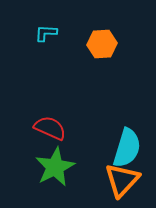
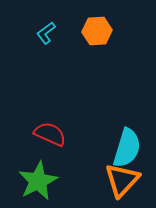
cyan L-shape: rotated 40 degrees counterclockwise
orange hexagon: moved 5 px left, 13 px up
red semicircle: moved 6 px down
green star: moved 17 px left, 14 px down
